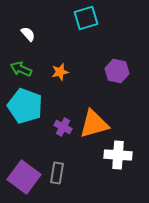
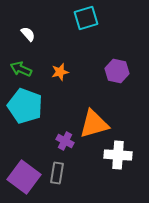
purple cross: moved 2 px right, 14 px down
